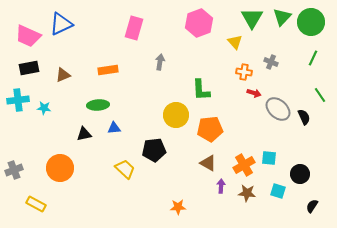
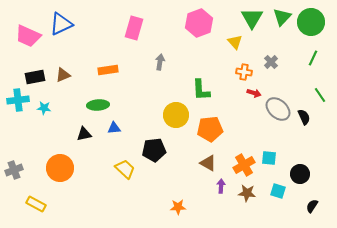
gray cross at (271, 62): rotated 24 degrees clockwise
black rectangle at (29, 68): moved 6 px right, 9 px down
